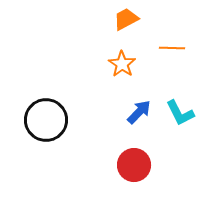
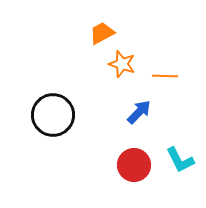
orange trapezoid: moved 24 px left, 14 px down
orange line: moved 7 px left, 28 px down
orange star: rotated 16 degrees counterclockwise
cyan L-shape: moved 47 px down
black circle: moved 7 px right, 5 px up
